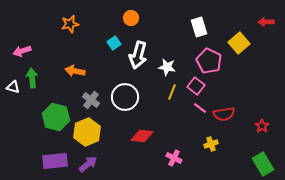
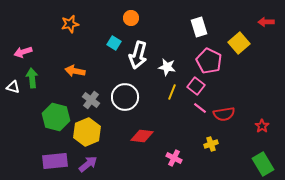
cyan square: rotated 24 degrees counterclockwise
pink arrow: moved 1 px right, 1 px down
